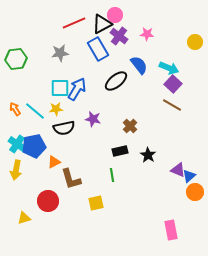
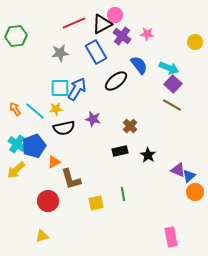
purple cross: moved 3 px right
blue rectangle: moved 2 px left, 3 px down
green hexagon: moved 23 px up
blue pentagon: rotated 10 degrees counterclockwise
yellow arrow: rotated 36 degrees clockwise
green line: moved 11 px right, 19 px down
yellow triangle: moved 18 px right, 18 px down
pink rectangle: moved 7 px down
